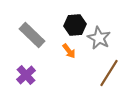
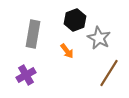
black hexagon: moved 5 px up; rotated 15 degrees counterclockwise
gray rectangle: moved 1 px right, 1 px up; rotated 56 degrees clockwise
orange arrow: moved 2 px left
purple cross: rotated 12 degrees clockwise
